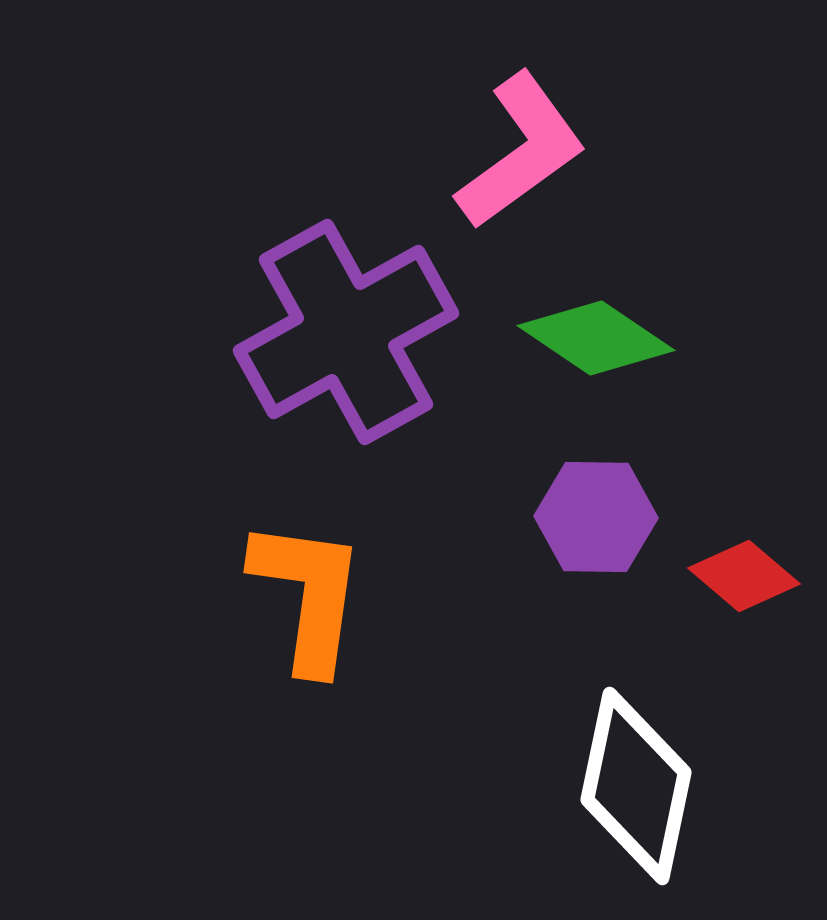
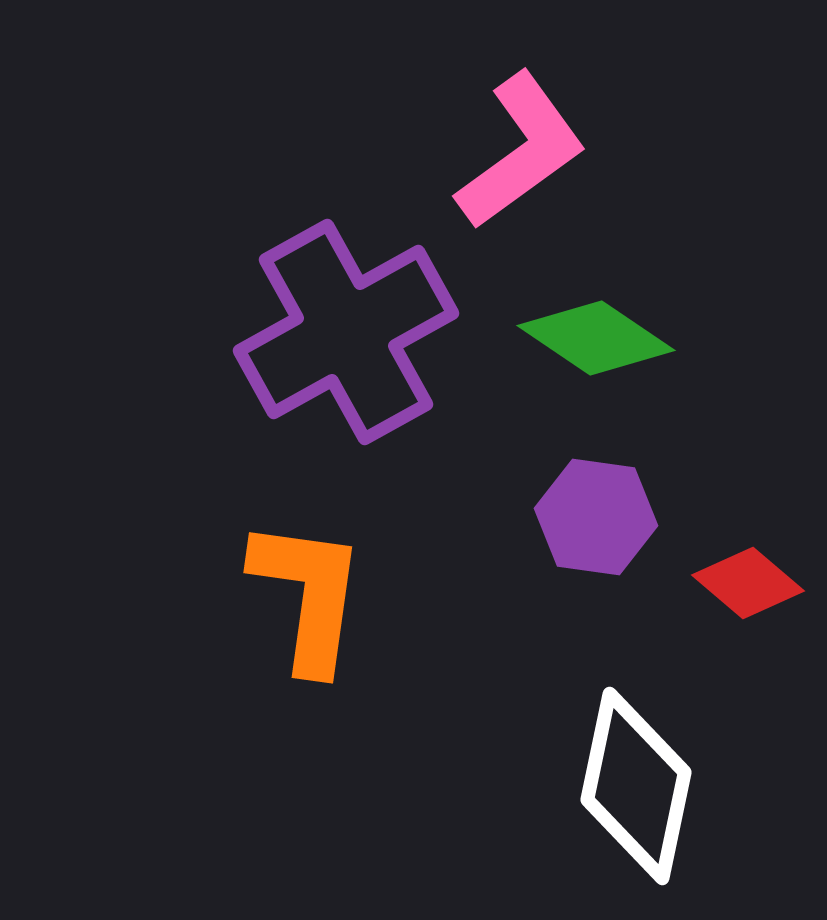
purple hexagon: rotated 7 degrees clockwise
red diamond: moved 4 px right, 7 px down
